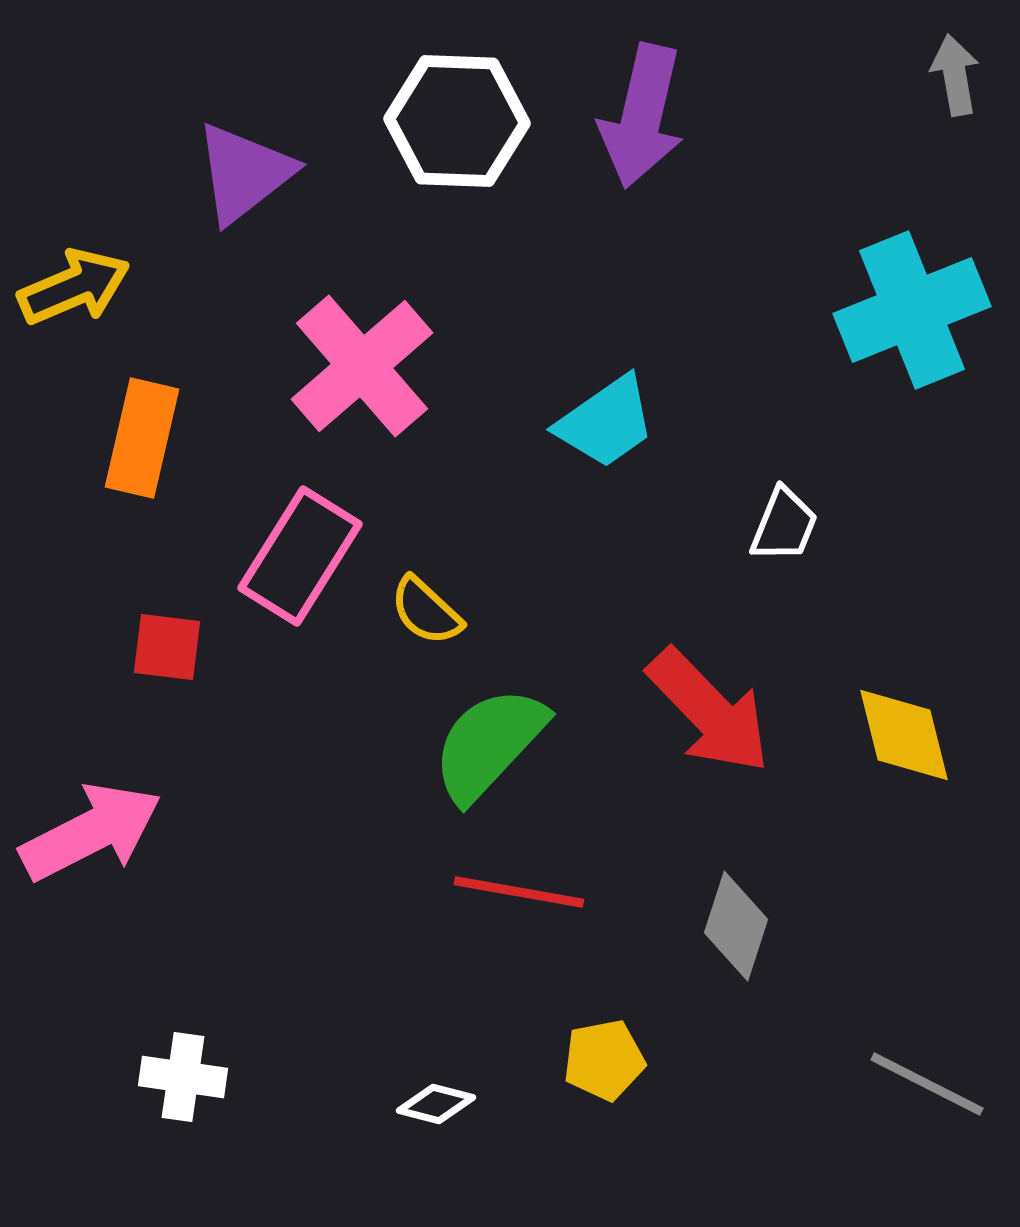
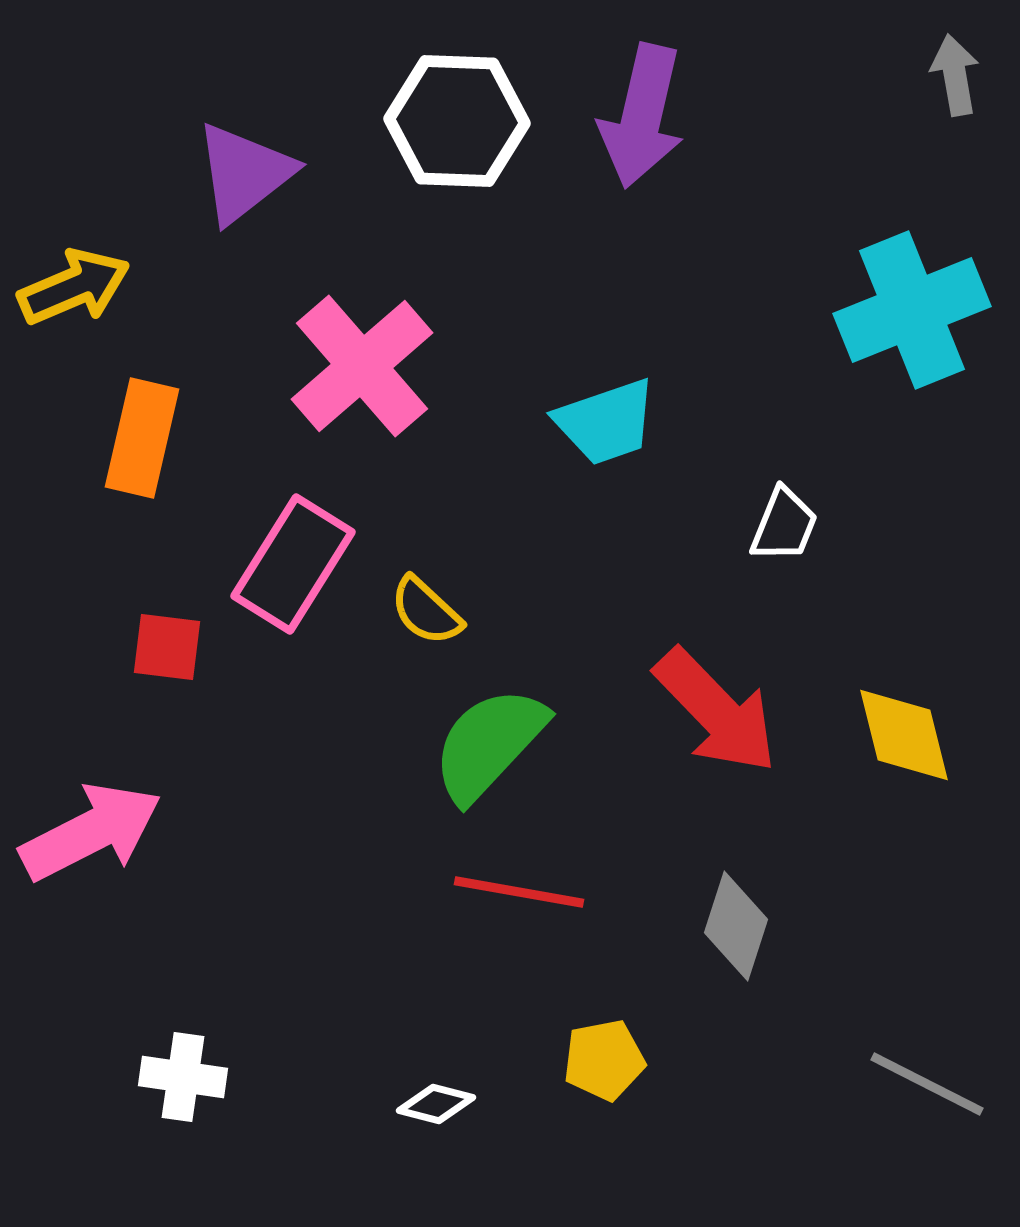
cyan trapezoid: rotated 16 degrees clockwise
pink rectangle: moved 7 px left, 8 px down
red arrow: moved 7 px right
